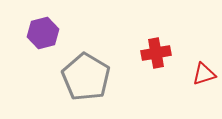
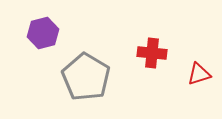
red cross: moved 4 px left; rotated 16 degrees clockwise
red triangle: moved 5 px left
